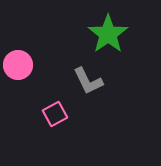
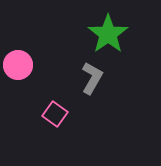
gray L-shape: moved 4 px right, 3 px up; rotated 124 degrees counterclockwise
pink square: rotated 25 degrees counterclockwise
